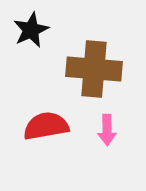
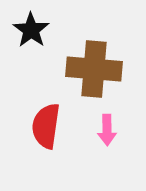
black star: rotated 12 degrees counterclockwise
red semicircle: rotated 72 degrees counterclockwise
